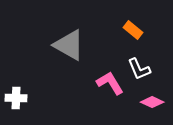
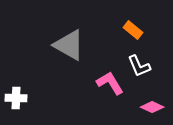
white L-shape: moved 3 px up
pink diamond: moved 5 px down
